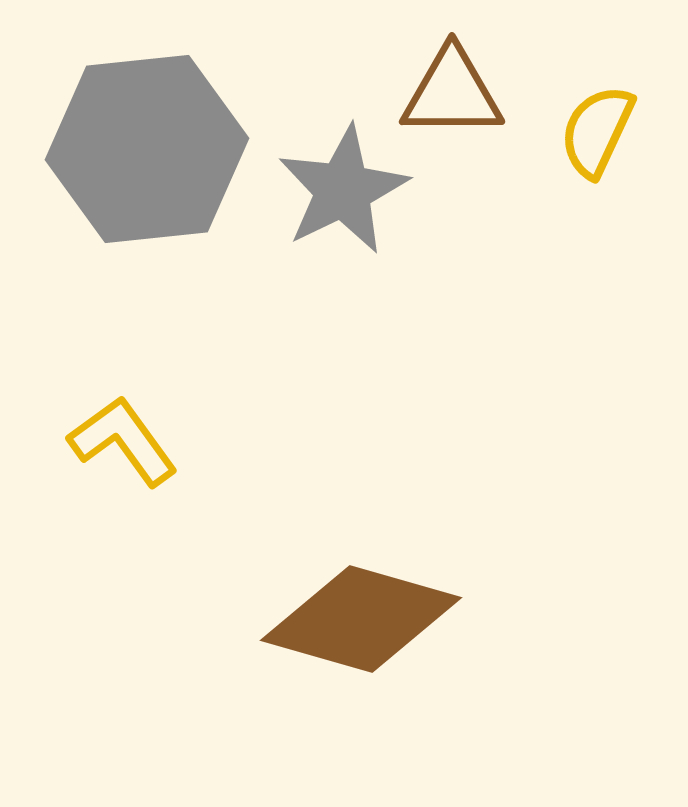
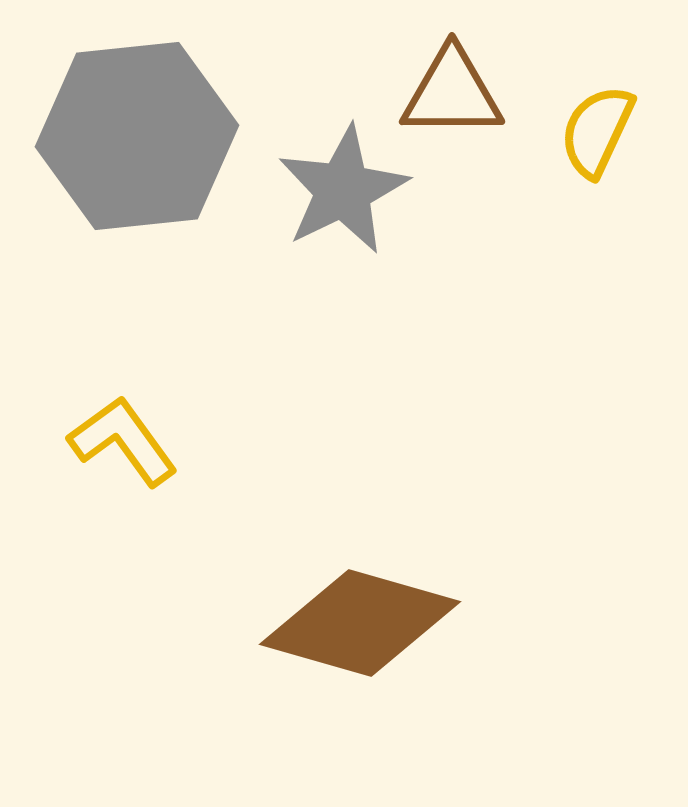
gray hexagon: moved 10 px left, 13 px up
brown diamond: moved 1 px left, 4 px down
